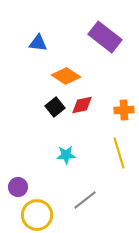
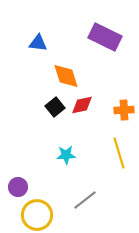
purple rectangle: rotated 12 degrees counterclockwise
orange diamond: rotated 40 degrees clockwise
